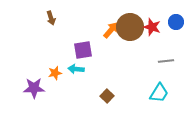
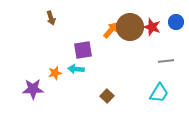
purple star: moved 1 px left, 1 px down
